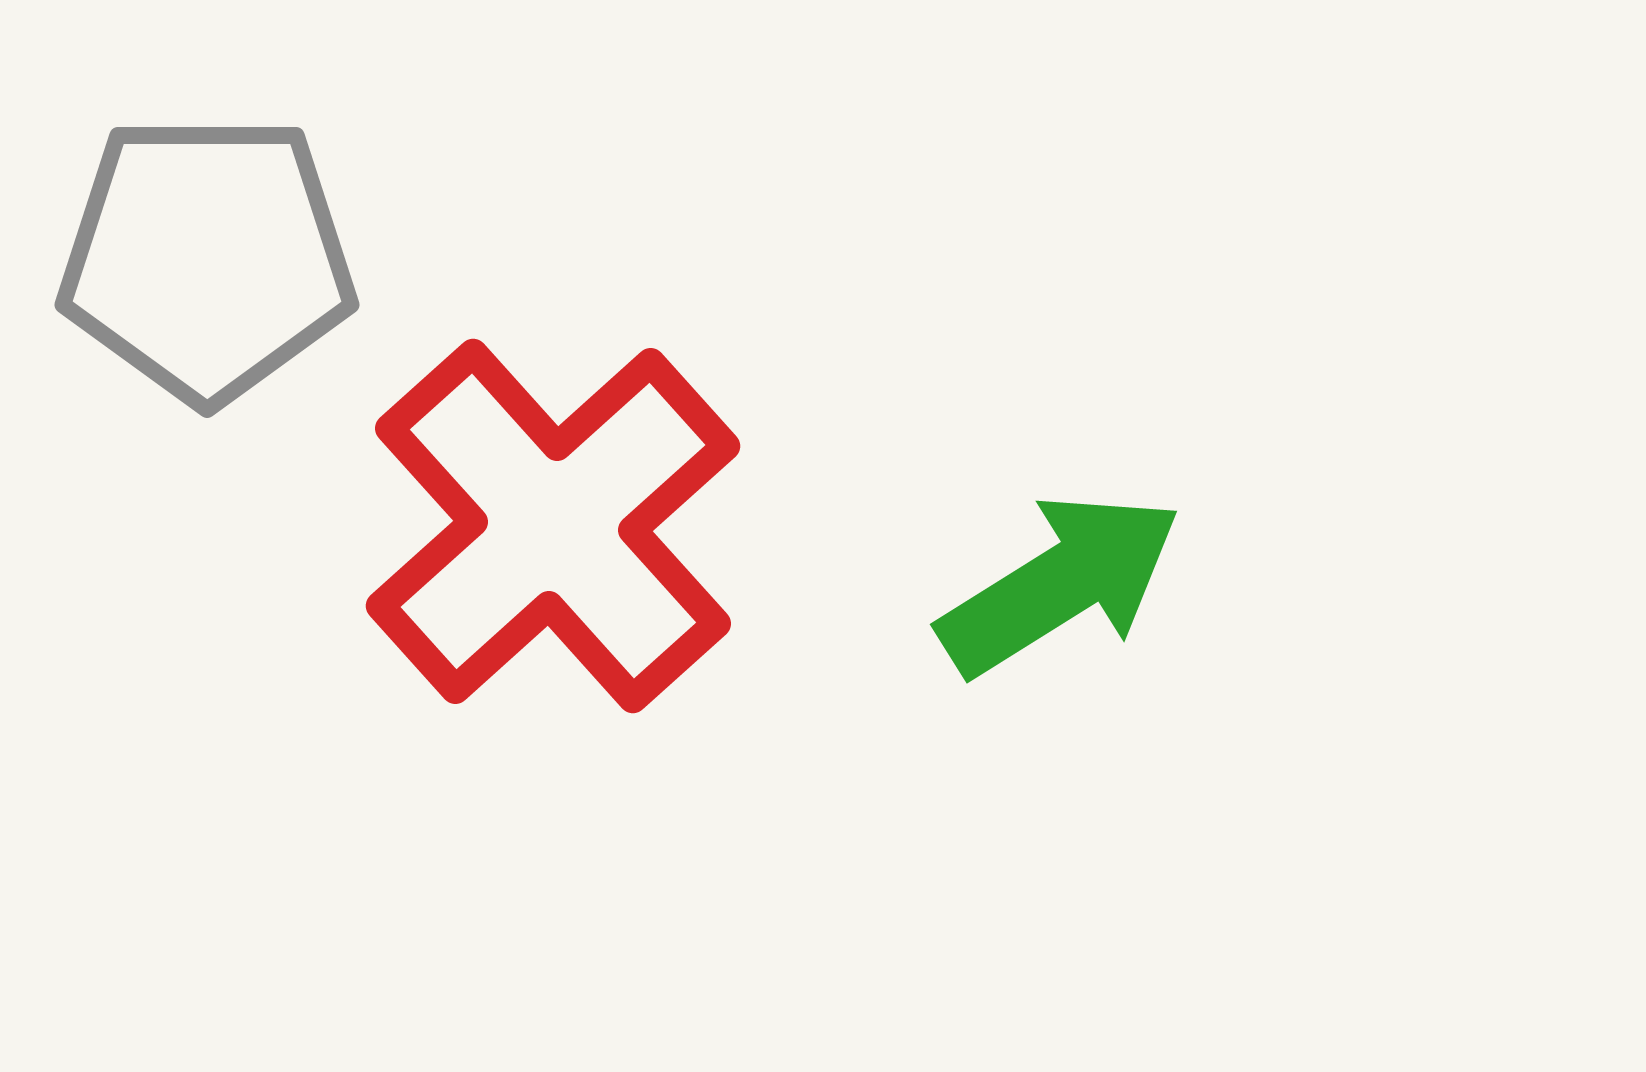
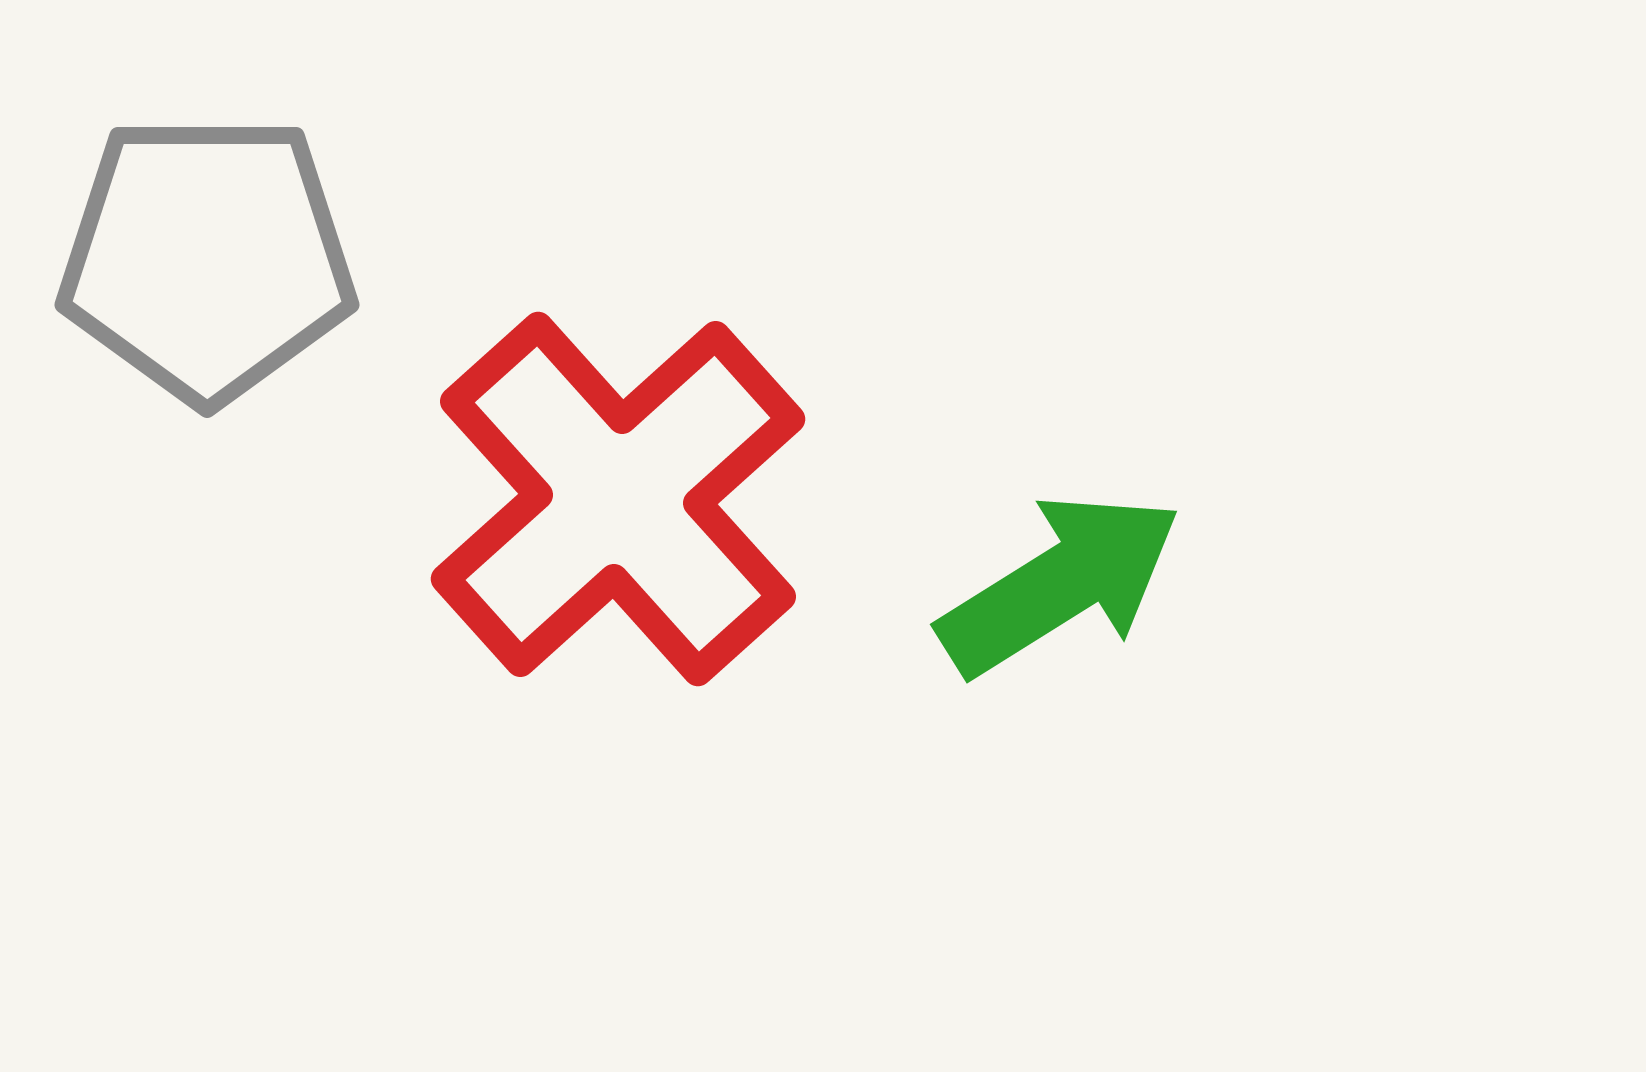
red cross: moved 65 px right, 27 px up
